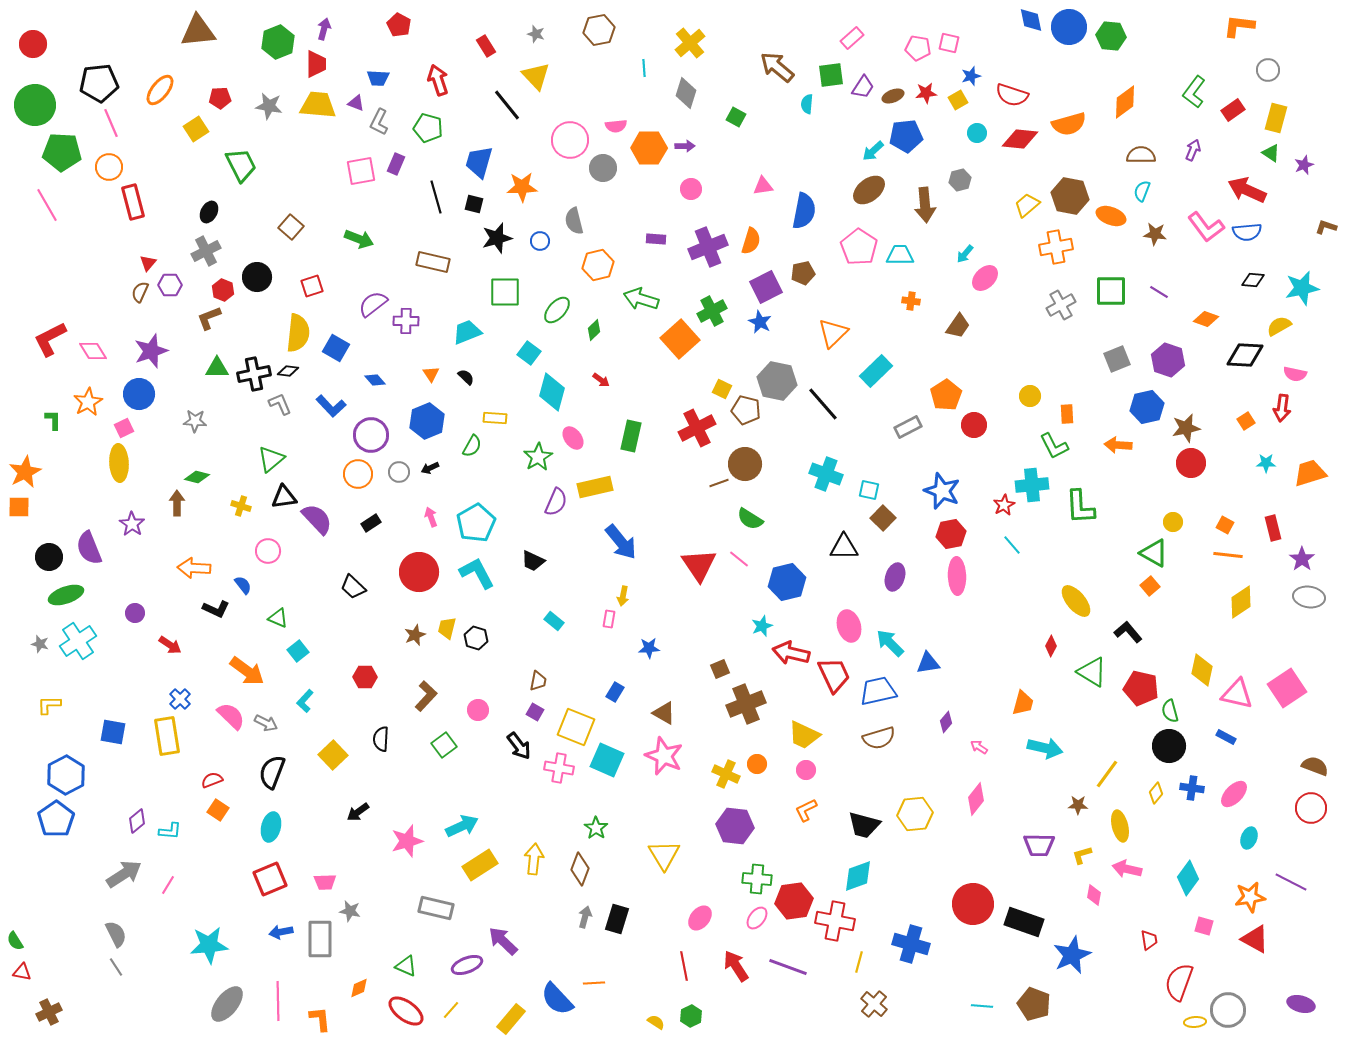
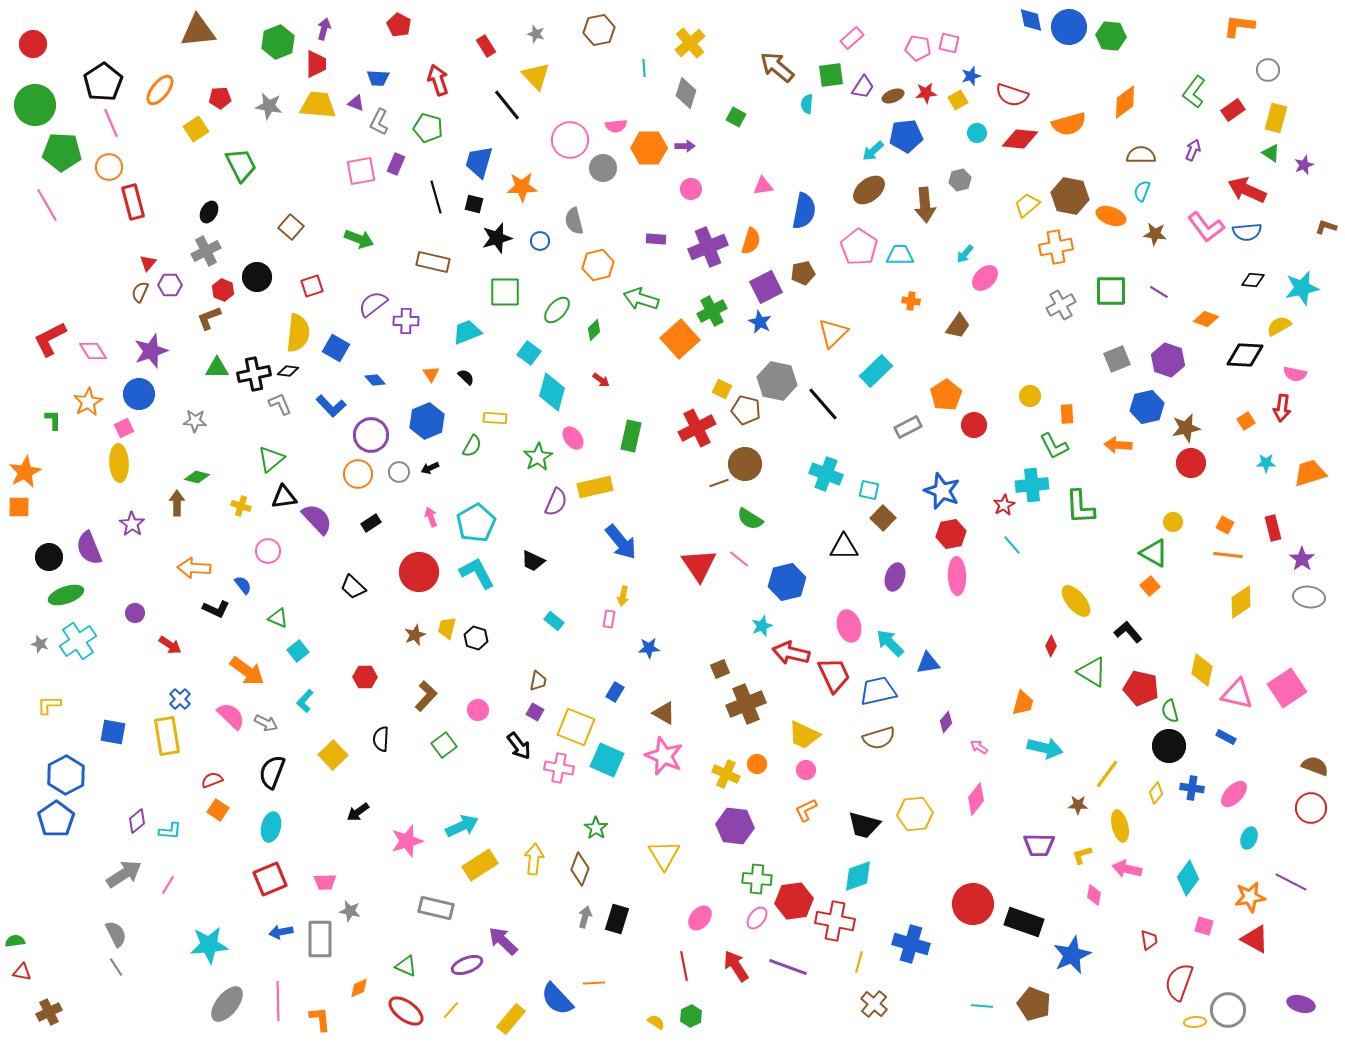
black pentagon at (99, 83): moved 4 px right, 1 px up; rotated 27 degrees counterclockwise
green semicircle at (15, 941): rotated 114 degrees clockwise
